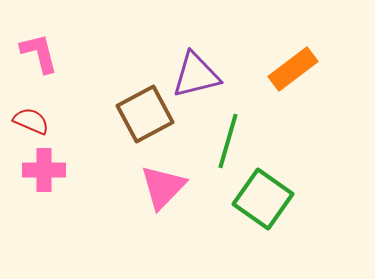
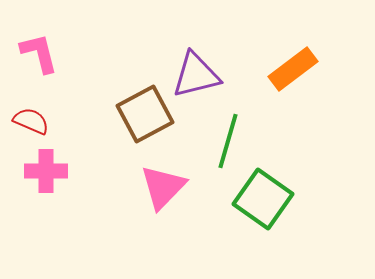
pink cross: moved 2 px right, 1 px down
